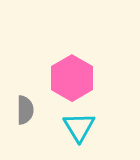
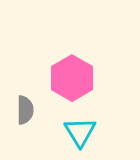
cyan triangle: moved 1 px right, 5 px down
